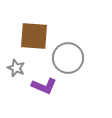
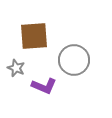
brown square: rotated 8 degrees counterclockwise
gray circle: moved 6 px right, 2 px down
